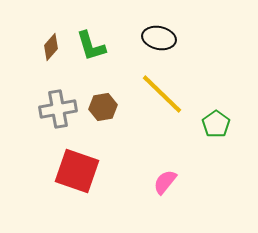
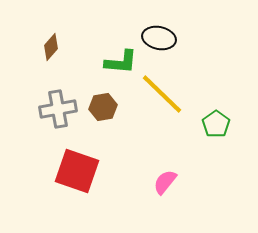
green L-shape: moved 30 px right, 16 px down; rotated 68 degrees counterclockwise
